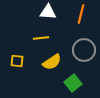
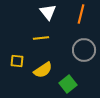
white triangle: rotated 48 degrees clockwise
yellow semicircle: moved 9 px left, 8 px down
green square: moved 5 px left, 1 px down
